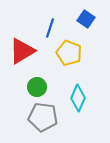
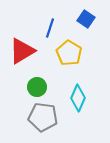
yellow pentagon: rotated 10 degrees clockwise
